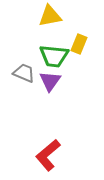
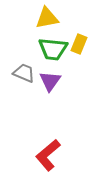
yellow triangle: moved 3 px left, 2 px down
green trapezoid: moved 1 px left, 7 px up
